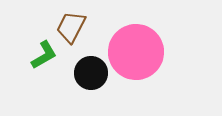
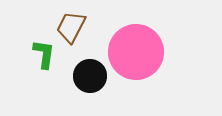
green L-shape: moved 1 px up; rotated 52 degrees counterclockwise
black circle: moved 1 px left, 3 px down
